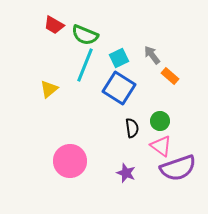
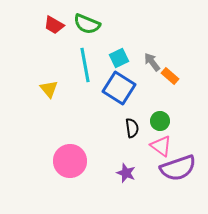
green semicircle: moved 2 px right, 11 px up
gray arrow: moved 7 px down
cyan line: rotated 32 degrees counterclockwise
yellow triangle: rotated 30 degrees counterclockwise
